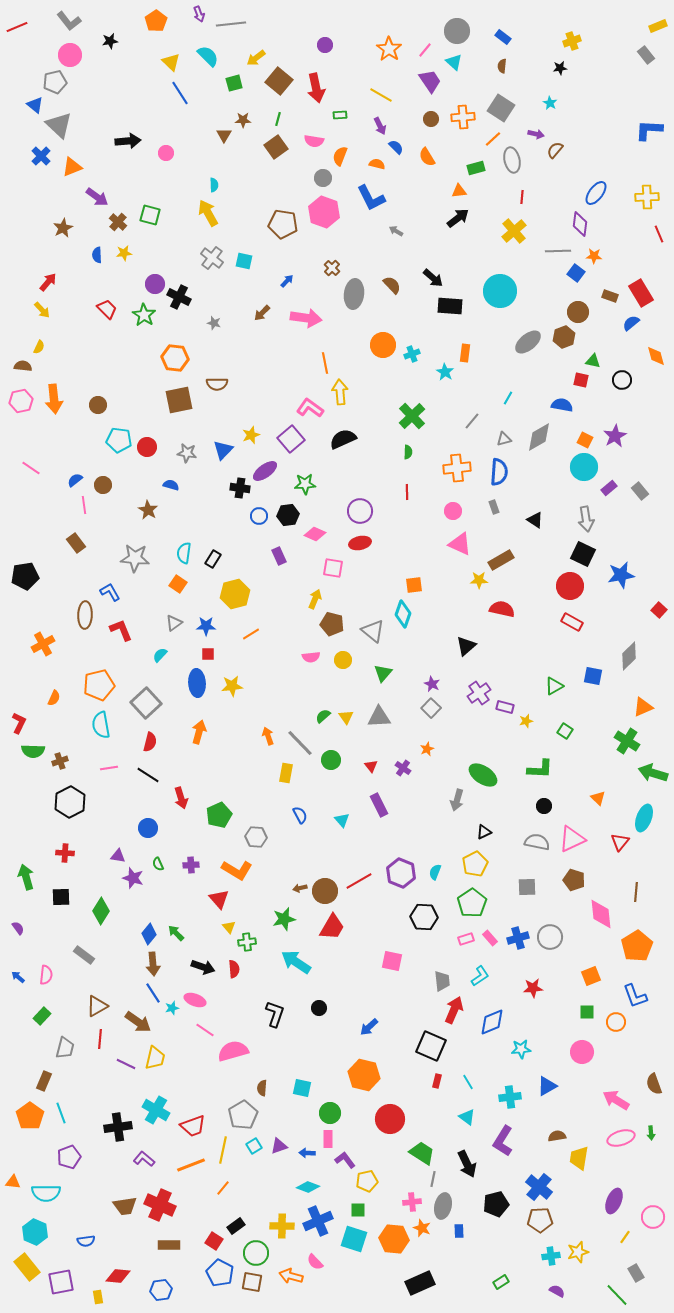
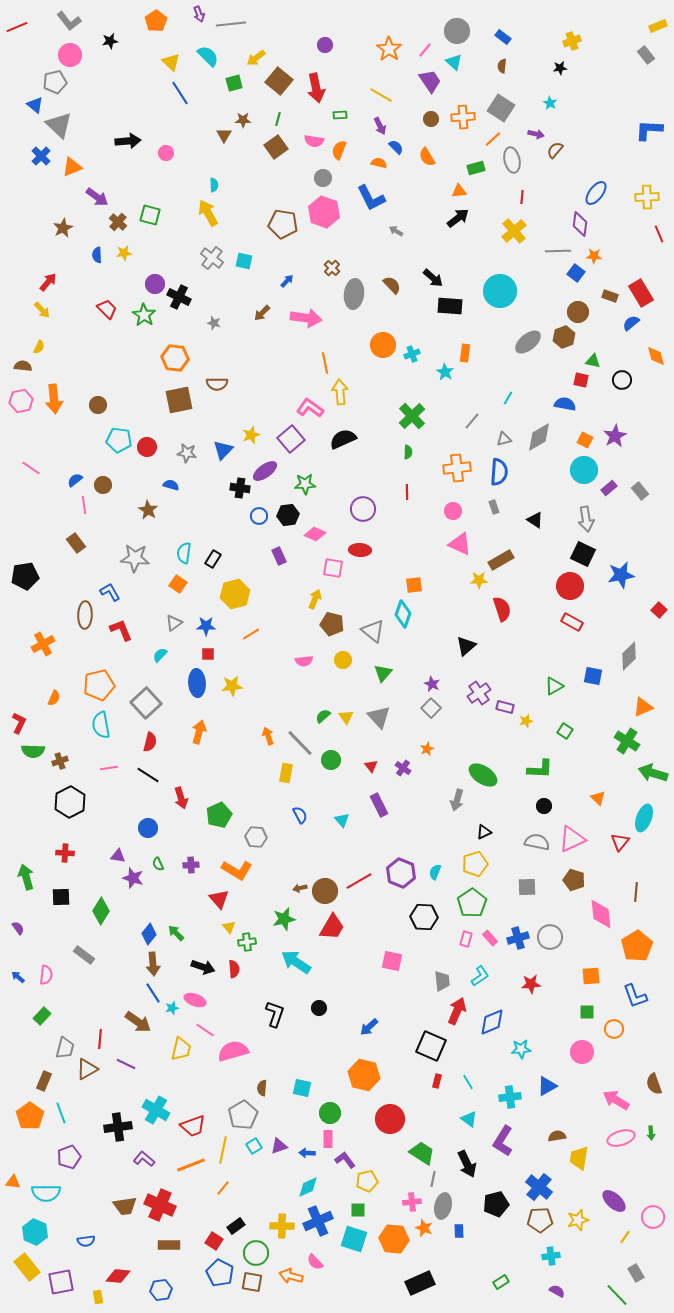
orange semicircle at (340, 156): moved 1 px left, 6 px up
orange semicircle at (377, 164): moved 2 px right, 1 px up
blue semicircle at (562, 405): moved 3 px right, 1 px up
cyan circle at (584, 467): moved 3 px down
purple circle at (360, 511): moved 3 px right, 2 px up
red ellipse at (360, 543): moved 7 px down; rotated 15 degrees clockwise
red semicircle at (502, 609): rotated 60 degrees clockwise
pink semicircle at (311, 657): moved 7 px left, 4 px down
gray triangle at (379, 717): rotated 50 degrees clockwise
yellow pentagon at (475, 864): rotated 10 degrees clockwise
pink rectangle at (466, 939): rotated 56 degrees counterclockwise
orange square at (591, 976): rotated 18 degrees clockwise
red star at (533, 988): moved 2 px left, 4 px up
brown triangle at (97, 1006): moved 10 px left, 63 px down
red arrow at (454, 1010): moved 3 px right, 1 px down
orange circle at (616, 1022): moved 2 px left, 7 px down
yellow trapezoid at (155, 1058): moved 26 px right, 9 px up
cyan triangle at (467, 1117): moved 2 px right, 2 px down
cyan diamond at (308, 1187): rotated 45 degrees counterclockwise
purple ellipse at (614, 1201): rotated 70 degrees counterclockwise
orange star at (422, 1228): moved 2 px right
yellow star at (578, 1252): moved 32 px up
